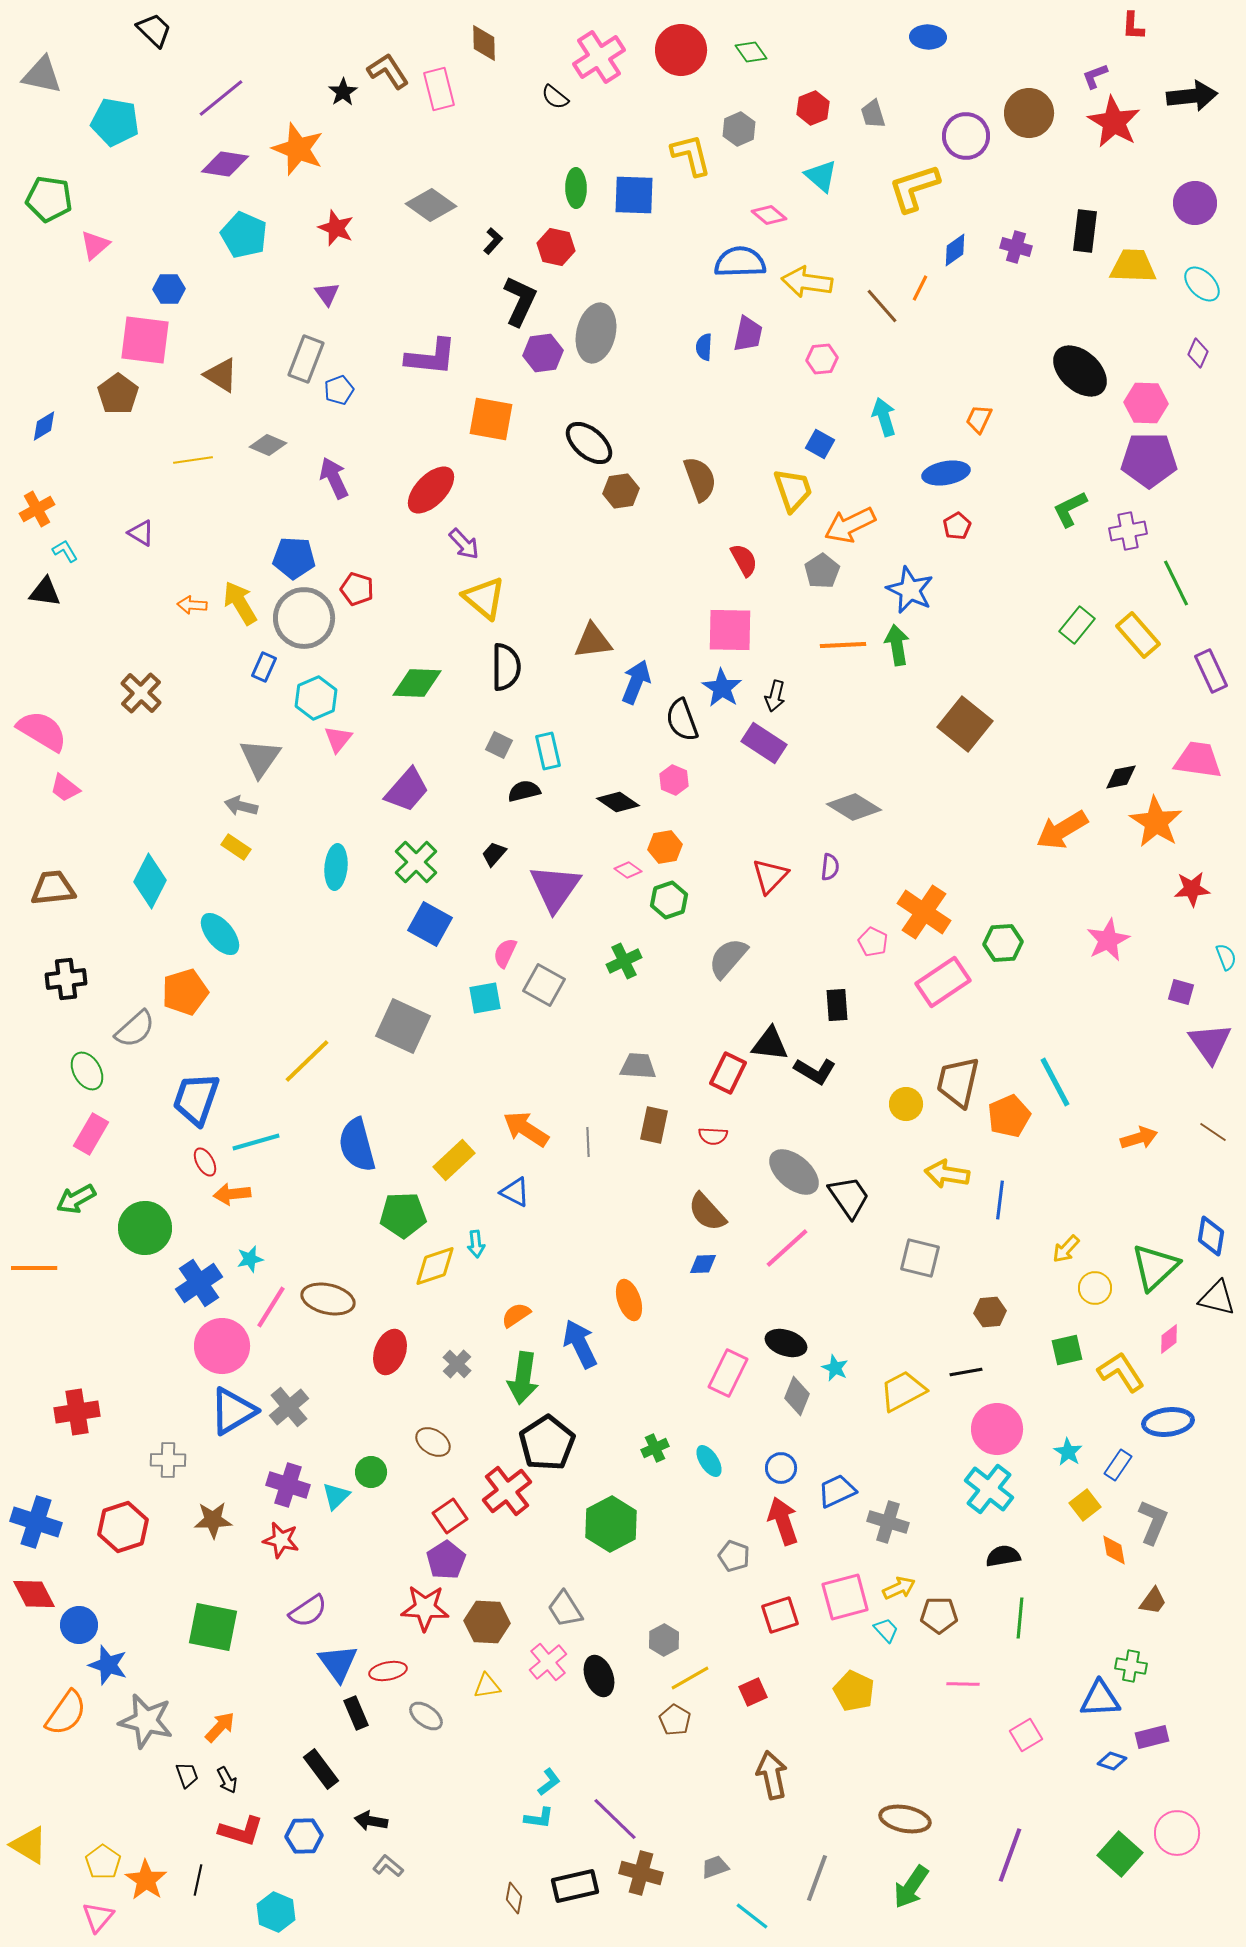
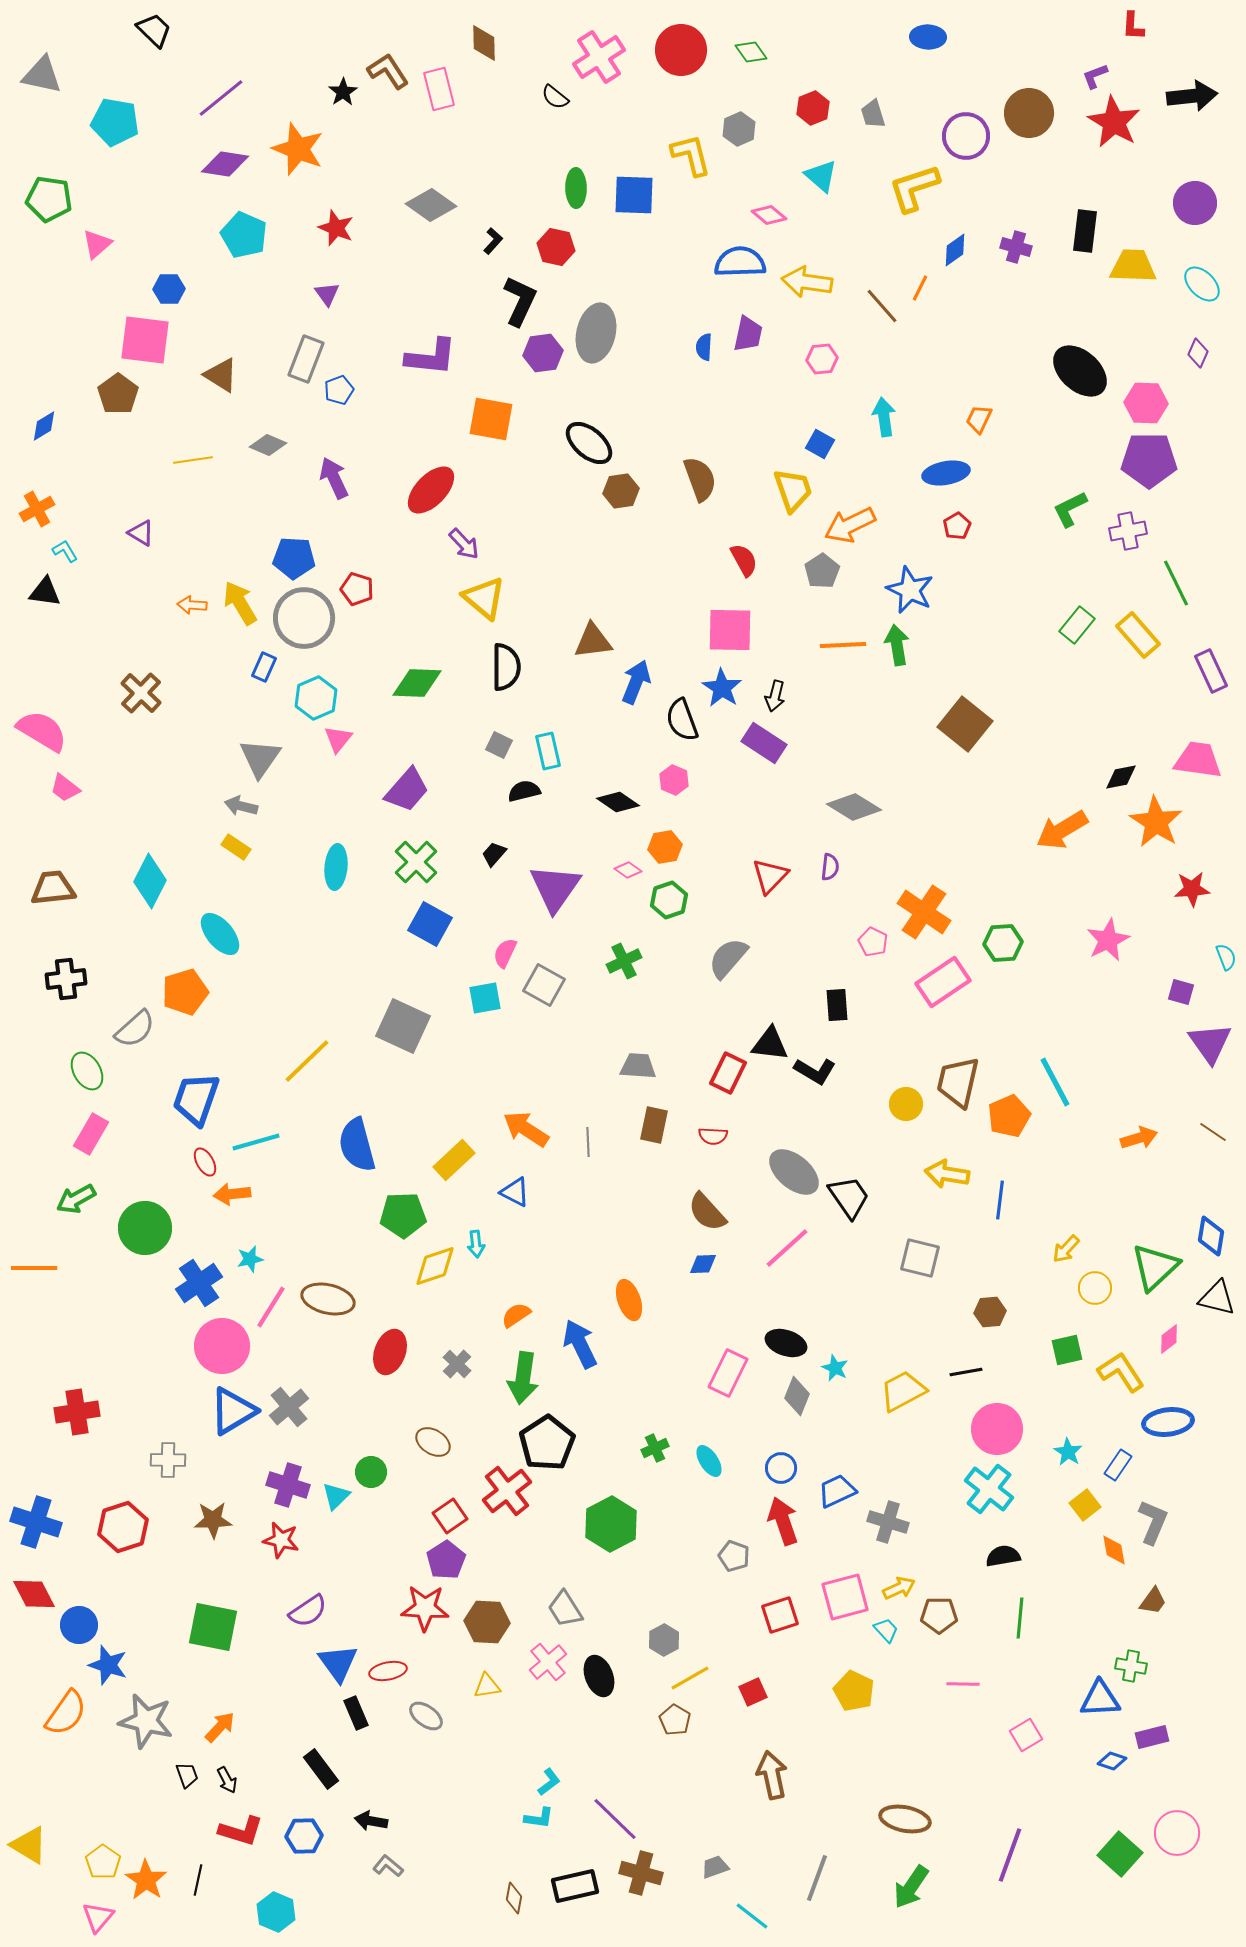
pink triangle at (95, 245): moved 2 px right, 1 px up
cyan arrow at (884, 417): rotated 9 degrees clockwise
